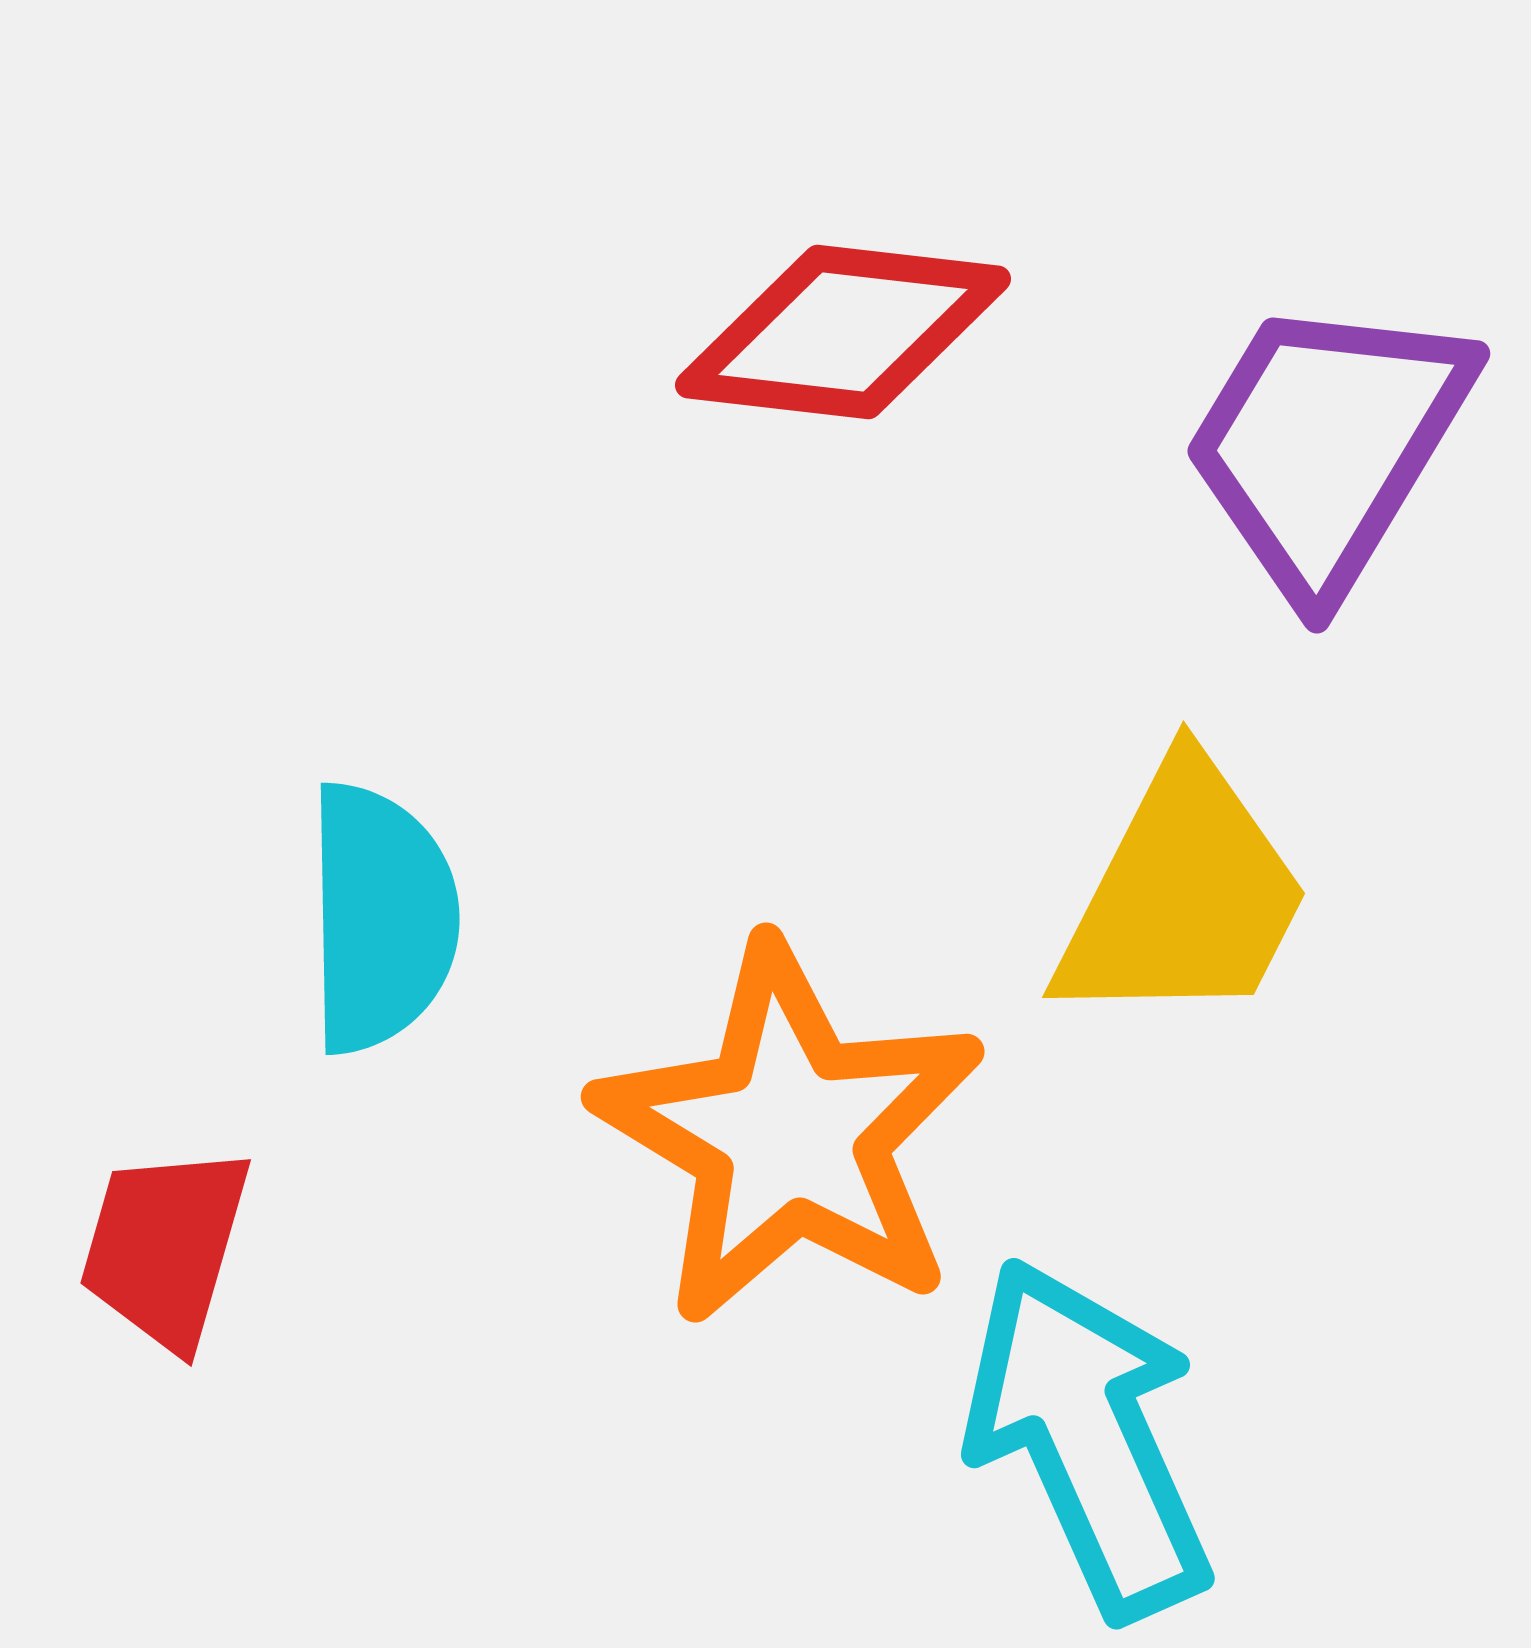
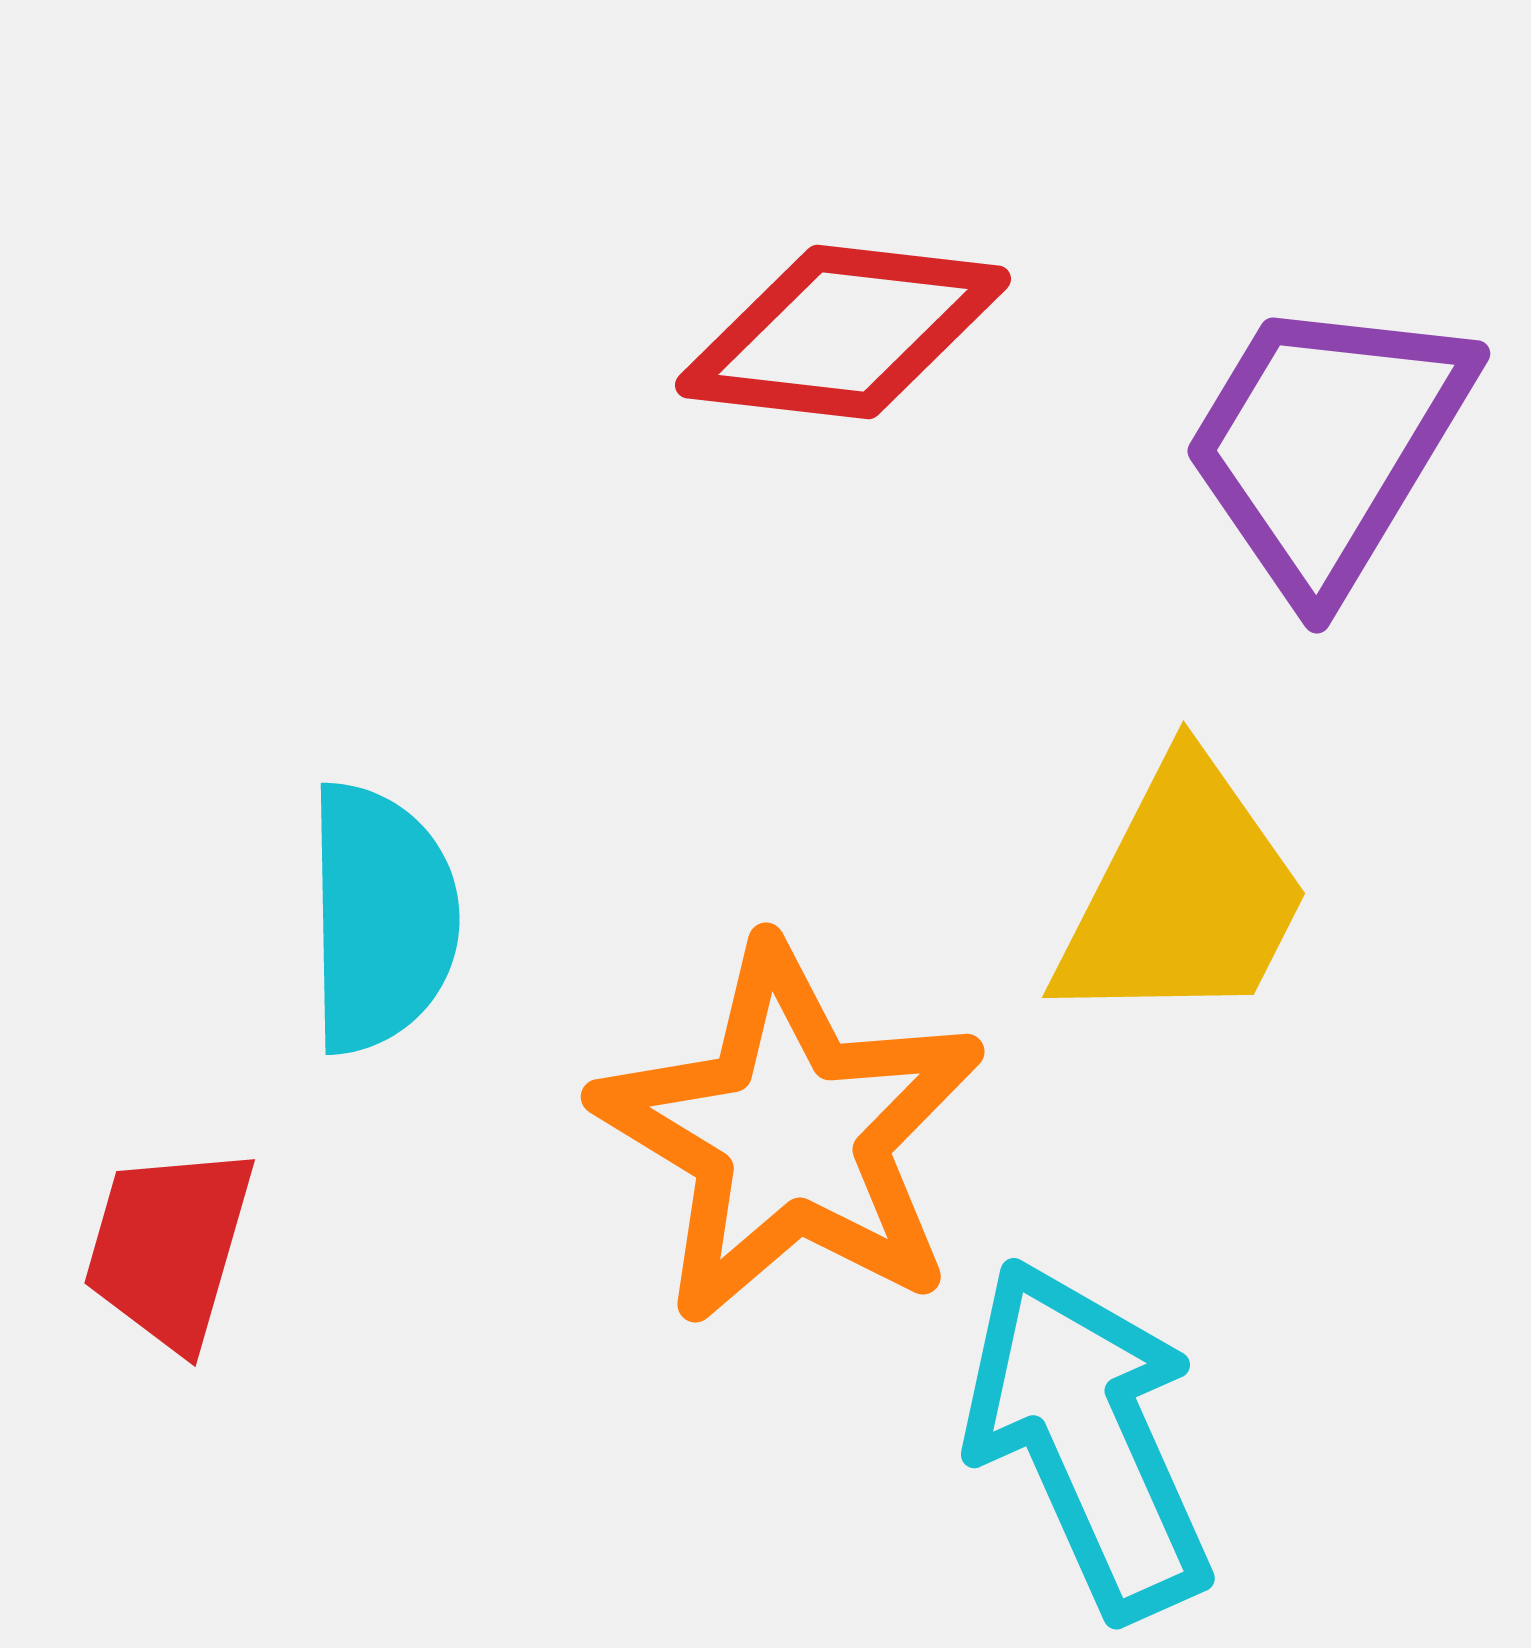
red trapezoid: moved 4 px right
